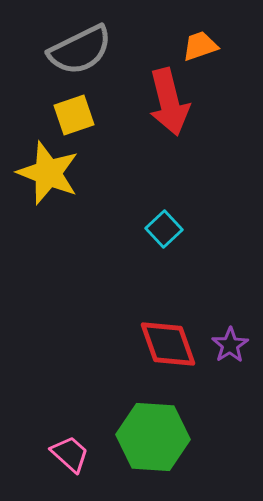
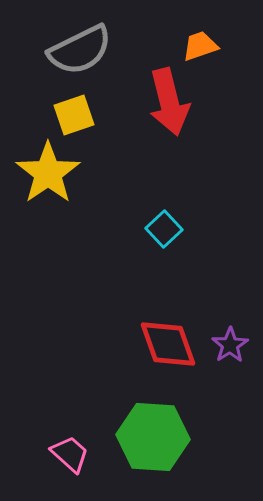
yellow star: rotated 16 degrees clockwise
